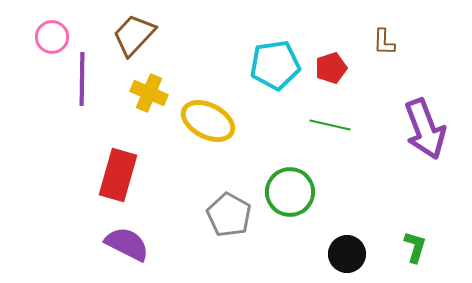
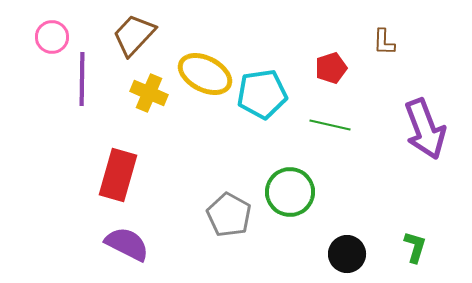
cyan pentagon: moved 13 px left, 29 px down
yellow ellipse: moved 3 px left, 47 px up
